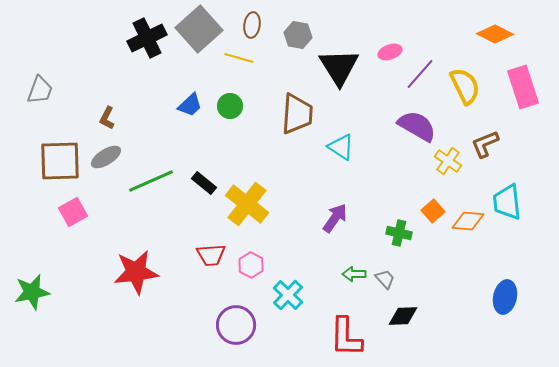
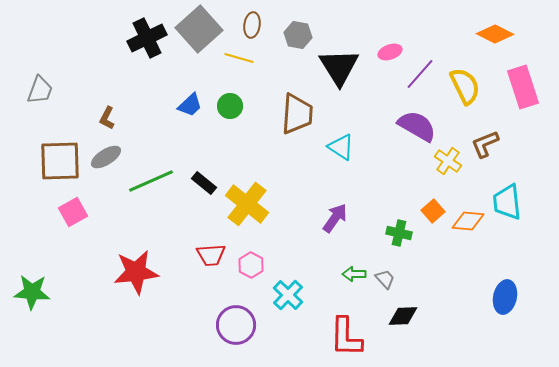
green star at (32, 292): rotated 15 degrees clockwise
